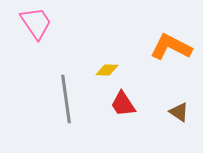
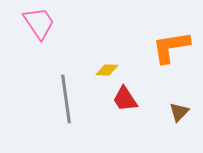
pink trapezoid: moved 3 px right
orange L-shape: rotated 36 degrees counterclockwise
red trapezoid: moved 2 px right, 5 px up
brown triangle: rotated 40 degrees clockwise
